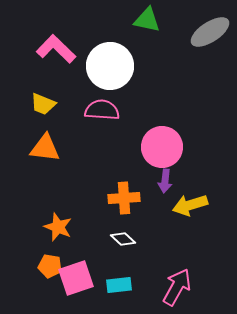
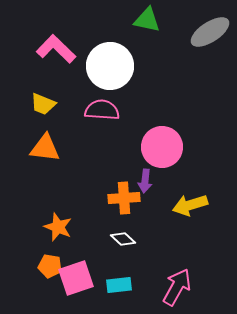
purple arrow: moved 20 px left
